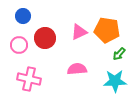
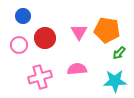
pink triangle: rotated 36 degrees counterclockwise
green arrow: moved 1 px up
pink cross: moved 11 px right, 2 px up; rotated 30 degrees counterclockwise
